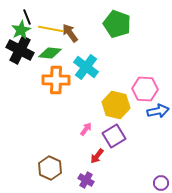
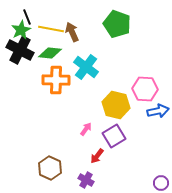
brown arrow: moved 2 px right, 1 px up; rotated 12 degrees clockwise
